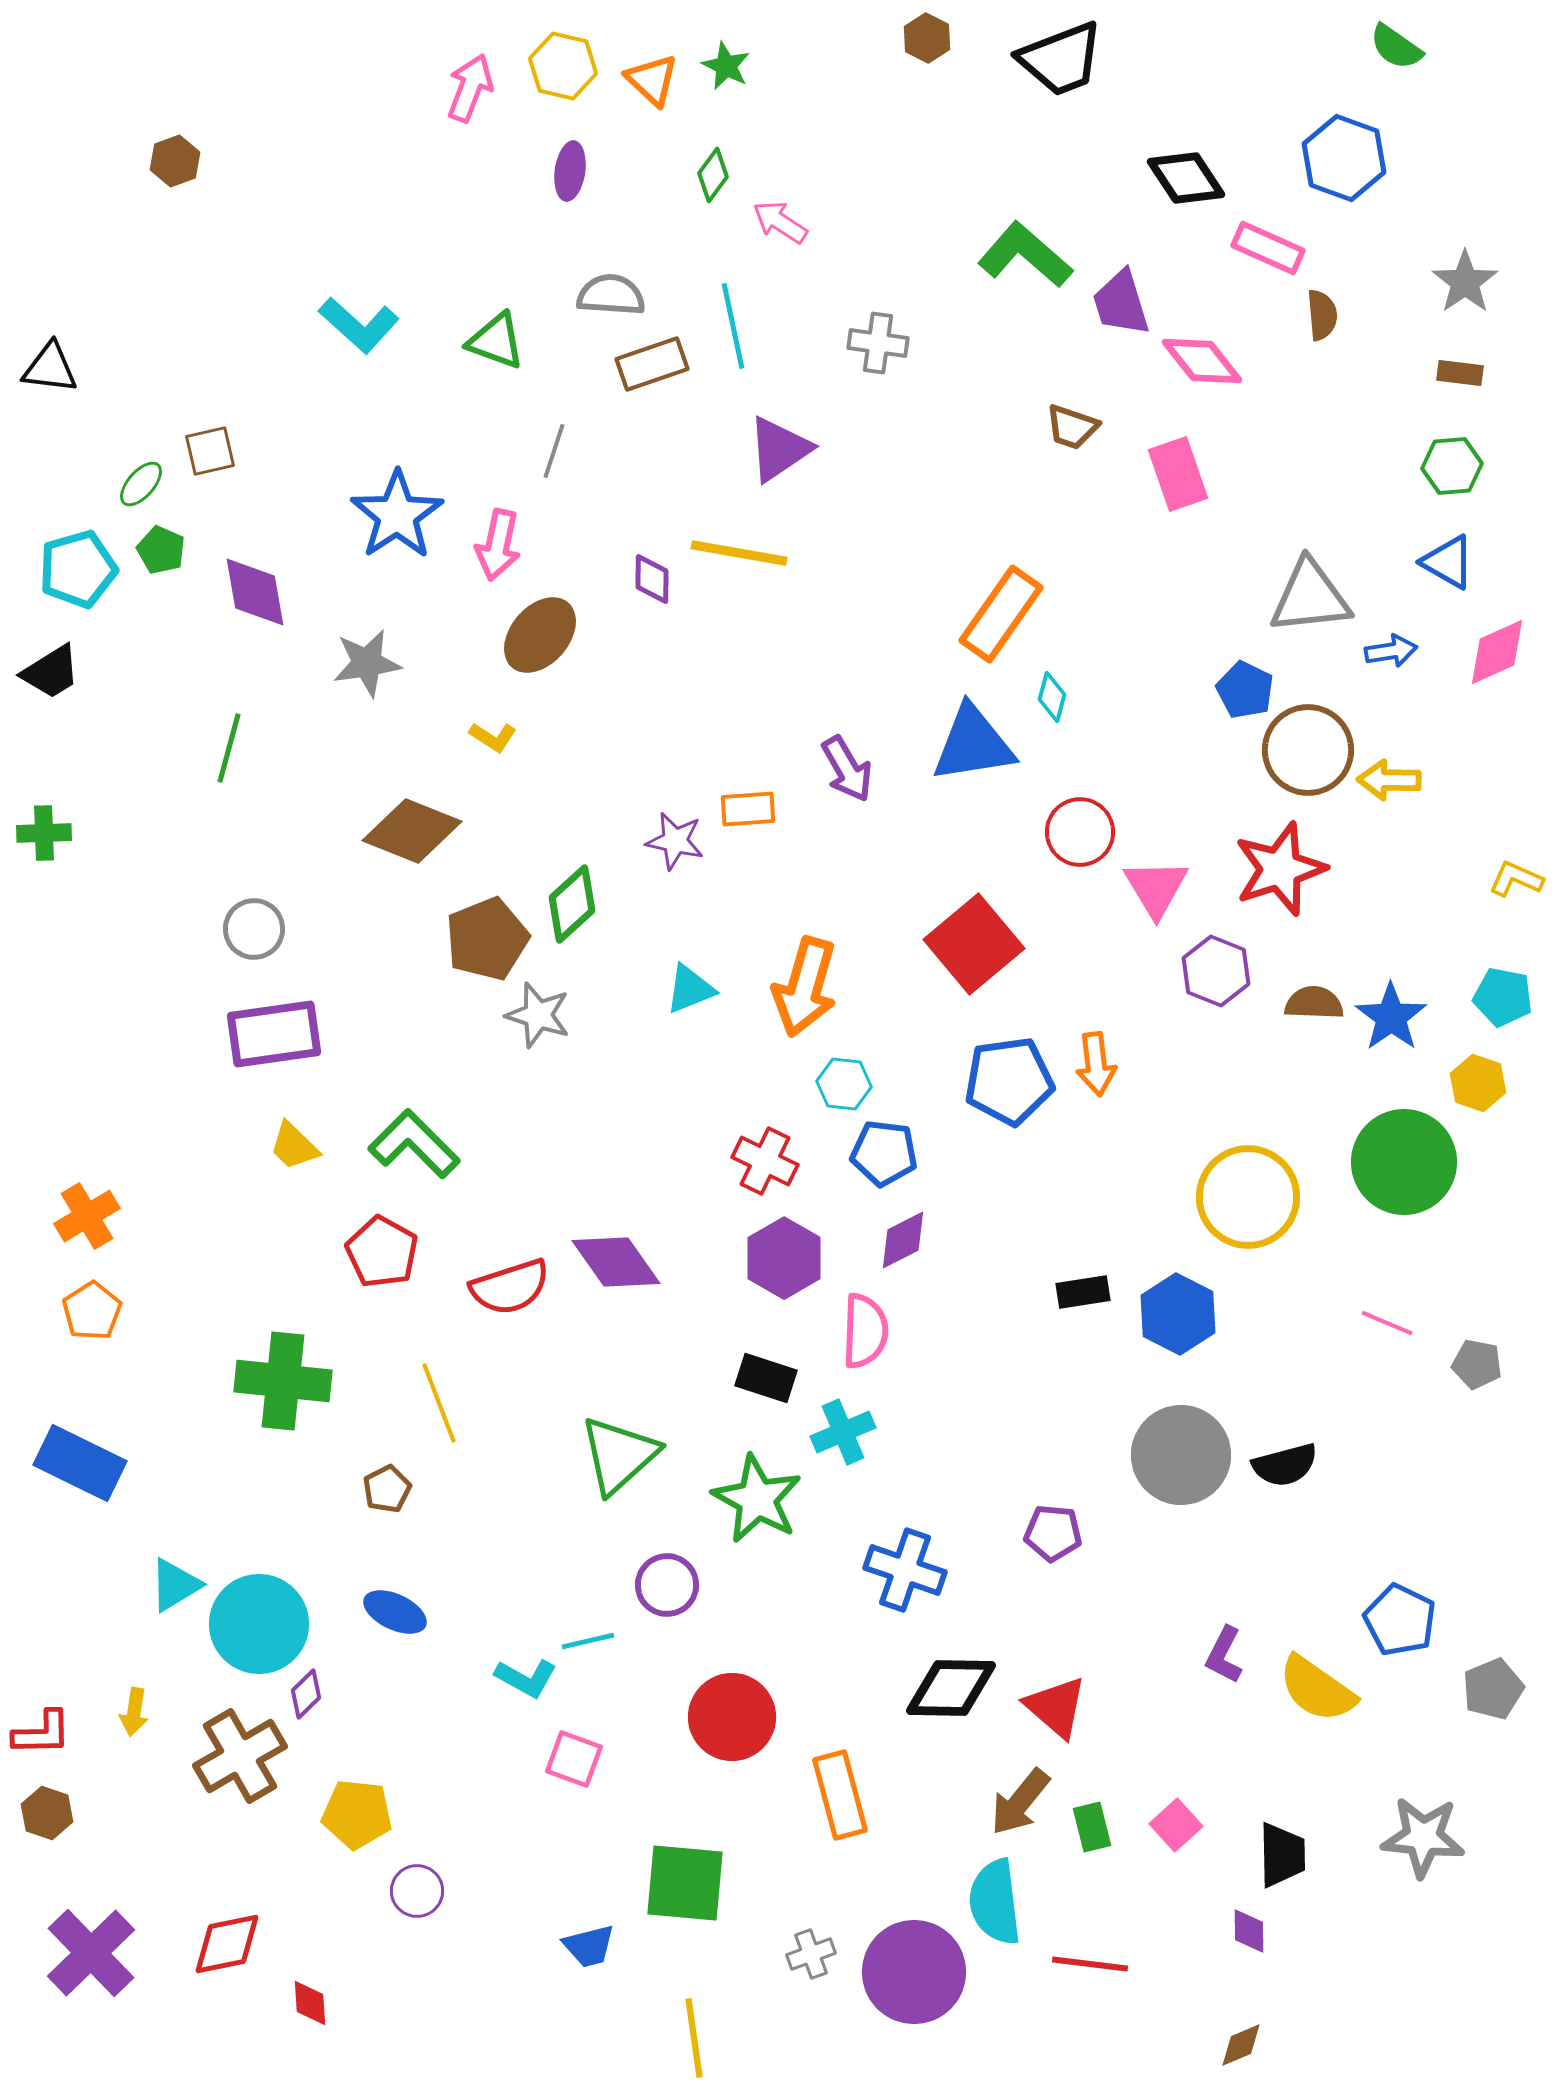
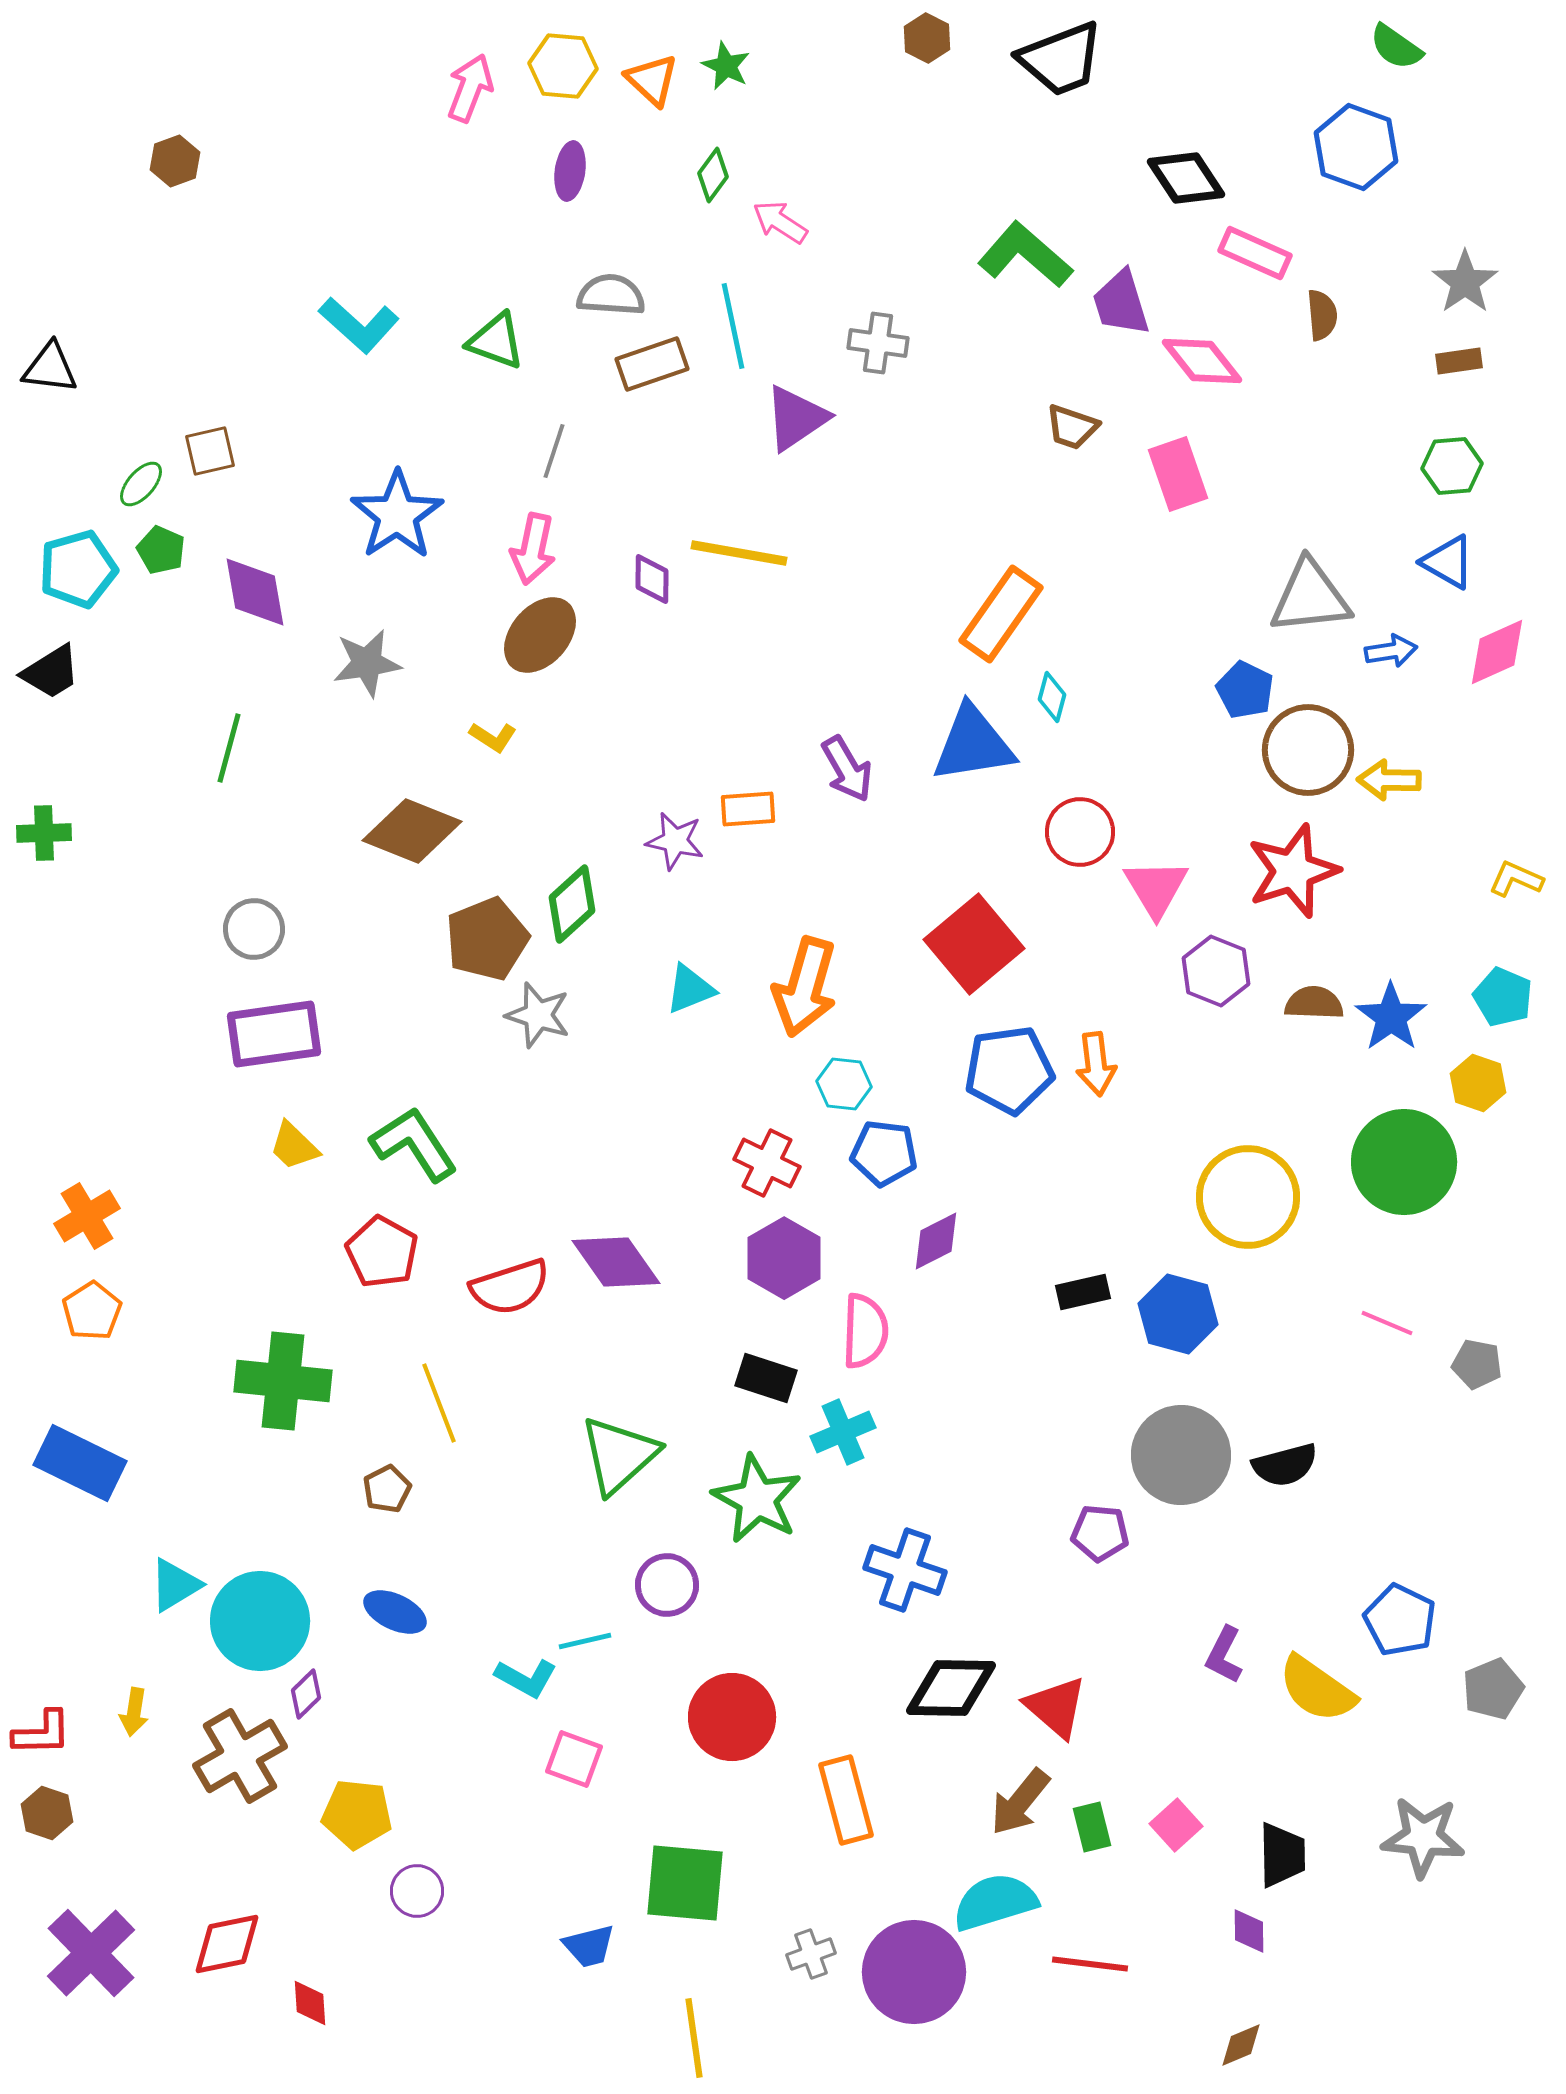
yellow hexagon at (563, 66): rotated 8 degrees counterclockwise
blue hexagon at (1344, 158): moved 12 px right, 11 px up
pink rectangle at (1268, 248): moved 13 px left, 5 px down
brown rectangle at (1460, 373): moved 1 px left, 12 px up; rotated 15 degrees counterclockwise
purple triangle at (779, 449): moved 17 px right, 31 px up
pink arrow at (498, 545): moved 35 px right, 4 px down
red star at (1280, 869): moved 13 px right, 2 px down
cyan pentagon at (1503, 997): rotated 12 degrees clockwise
blue pentagon at (1009, 1081): moved 11 px up
green L-shape at (414, 1144): rotated 12 degrees clockwise
red cross at (765, 1161): moved 2 px right, 2 px down
purple diamond at (903, 1240): moved 33 px right, 1 px down
black rectangle at (1083, 1292): rotated 4 degrees counterclockwise
blue hexagon at (1178, 1314): rotated 12 degrees counterclockwise
purple pentagon at (1053, 1533): moved 47 px right
cyan circle at (259, 1624): moved 1 px right, 3 px up
cyan line at (588, 1641): moved 3 px left
orange rectangle at (840, 1795): moved 6 px right, 5 px down
cyan semicircle at (995, 1902): rotated 80 degrees clockwise
